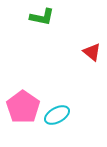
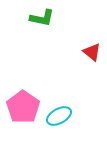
green L-shape: moved 1 px down
cyan ellipse: moved 2 px right, 1 px down
